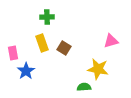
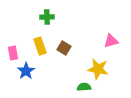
yellow rectangle: moved 2 px left, 3 px down
